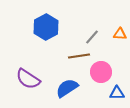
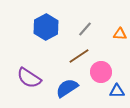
gray line: moved 7 px left, 8 px up
brown line: rotated 25 degrees counterclockwise
purple semicircle: moved 1 px right, 1 px up
blue triangle: moved 2 px up
